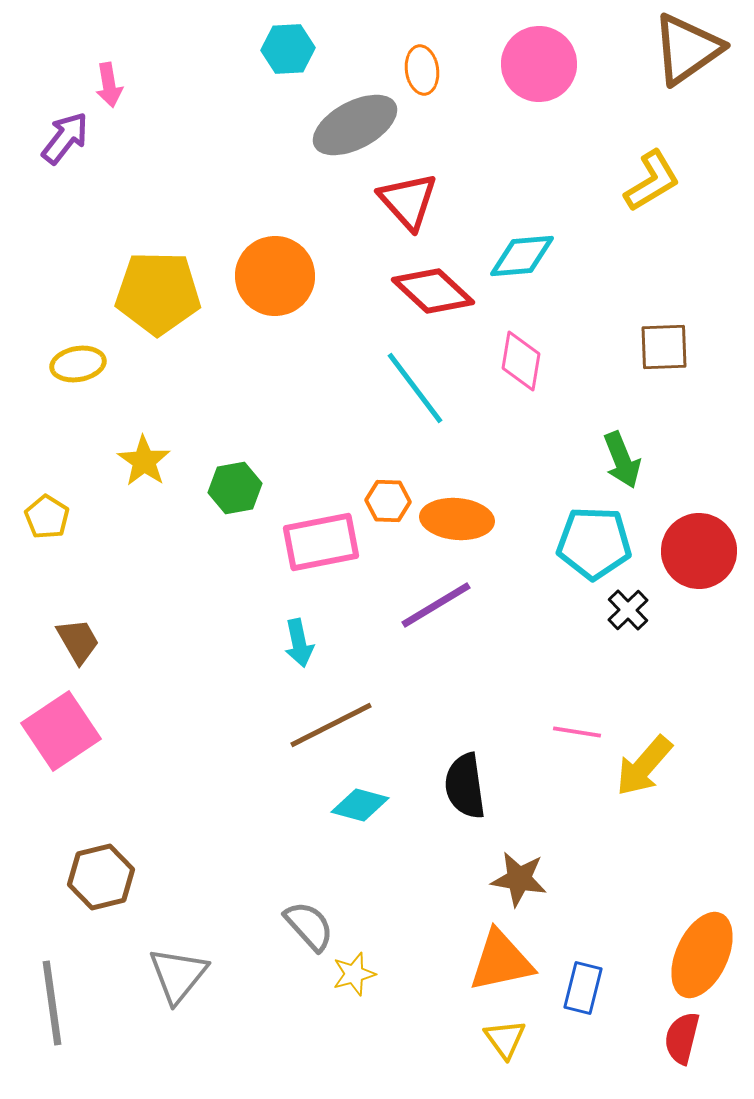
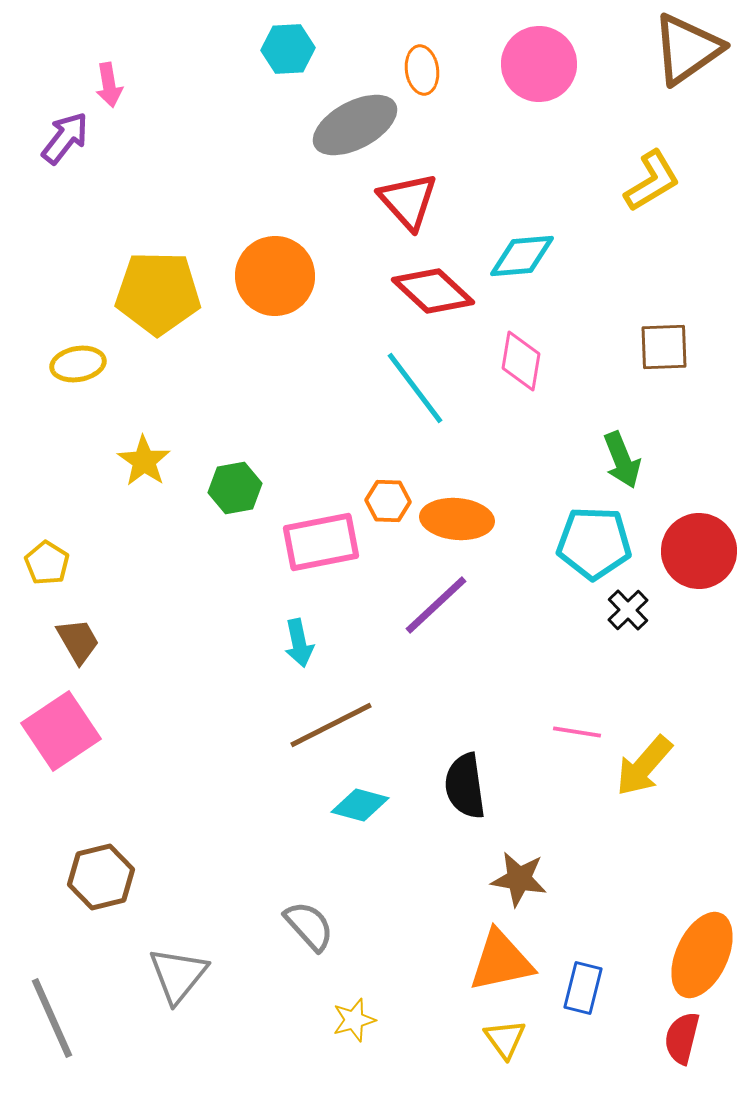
yellow pentagon at (47, 517): moved 46 px down
purple line at (436, 605): rotated 12 degrees counterclockwise
yellow star at (354, 974): moved 46 px down
gray line at (52, 1003): moved 15 px down; rotated 16 degrees counterclockwise
